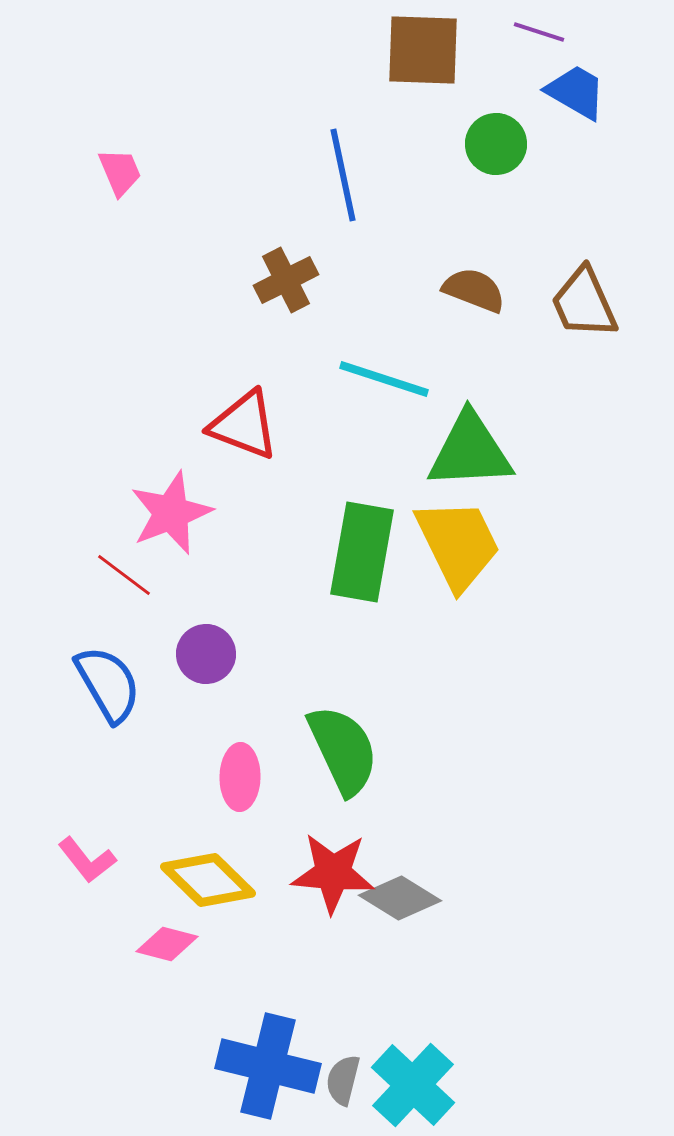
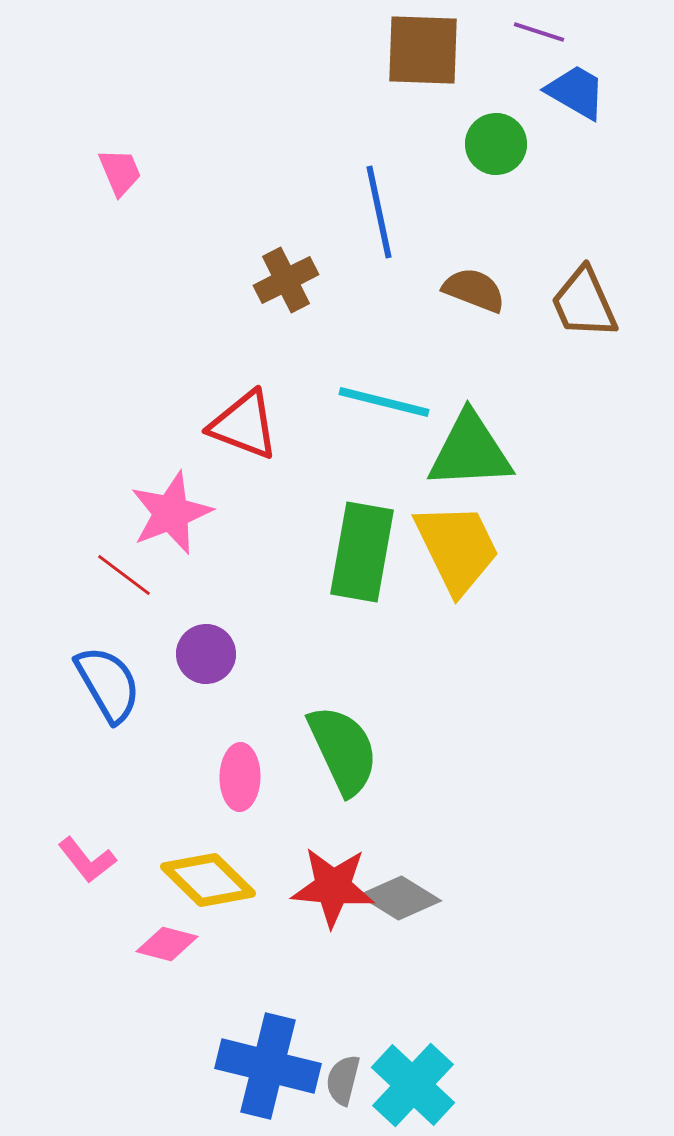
blue line: moved 36 px right, 37 px down
cyan line: moved 23 px down; rotated 4 degrees counterclockwise
yellow trapezoid: moved 1 px left, 4 px down
red star: moved 14 px down
